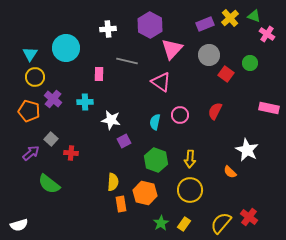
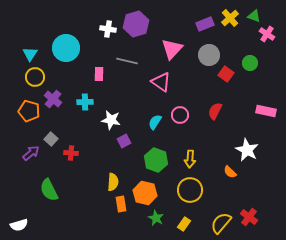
purple hexagon at (150, 25): moved 14 px left, 1 px up; rotated 15 degrees clockwise
white cross at (108, 29): rotated 14 degrees clockwise
pink rectangle at (269, 108): moved 3 px left, 3 px down
cyan semicircle at (155, 122): rotated 21 degrees clockwise
green semicircle at (49, 184): moved 6 px down; rotated 25 degrees clockwise
green star at (161, 223): moved 5 px left, 5 px up; rotated 14 degrees counterclockwise
